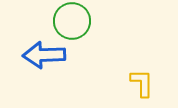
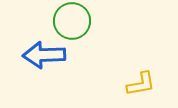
yellow L-shape: moved 1 px left, 1 px down; rotated 80 degrees clockwise
